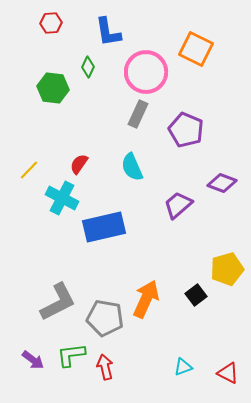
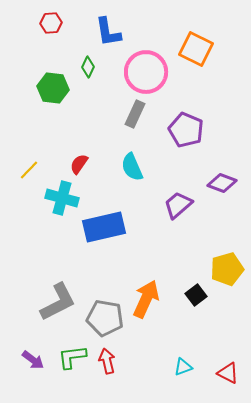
gray rectangle: moved 3 px left
cyan cross: rotated 12 degrees counterclockwise
green L-shape: moved 1 px right, 2 px down
red arrow: moved 2 px right, 6 px up
